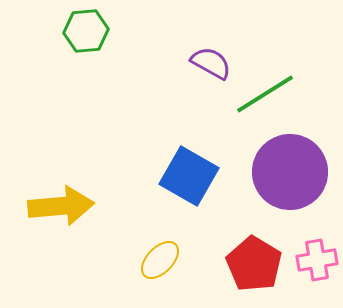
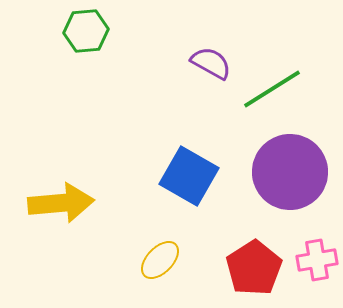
green line: moved 7 px right, 5 px up
yellow arrow: moved 3 px up
red pentagon: moved 4 px down; rotated 8 degrees clockwise
